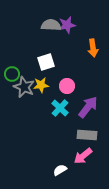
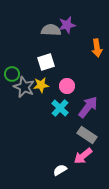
gray semicircle: moved 5 px down
orange arrow: moved 4 px right
gray rectangle: rotated 30 degrees clockwise
